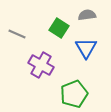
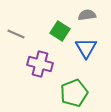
green square: moved 1 px right, 3 px down
gray line: moved 1 px left
purple cross: moved 1 px left, 1 px up; rotated 15 degrees counterclockwise
green pentagon: moved 1 px up
